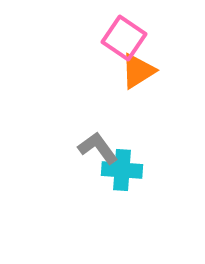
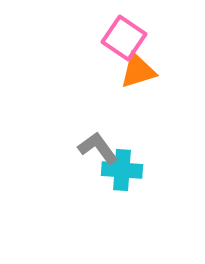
orange triangle: rotated 15 degrees clockwise
